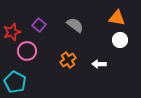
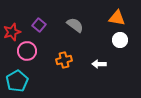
orange cross: moved 4 px left; rotated 21 degrees clockwise
cyan pentagon: moved 2 px right, 1 px up; rotated 15 degrees clockwise
